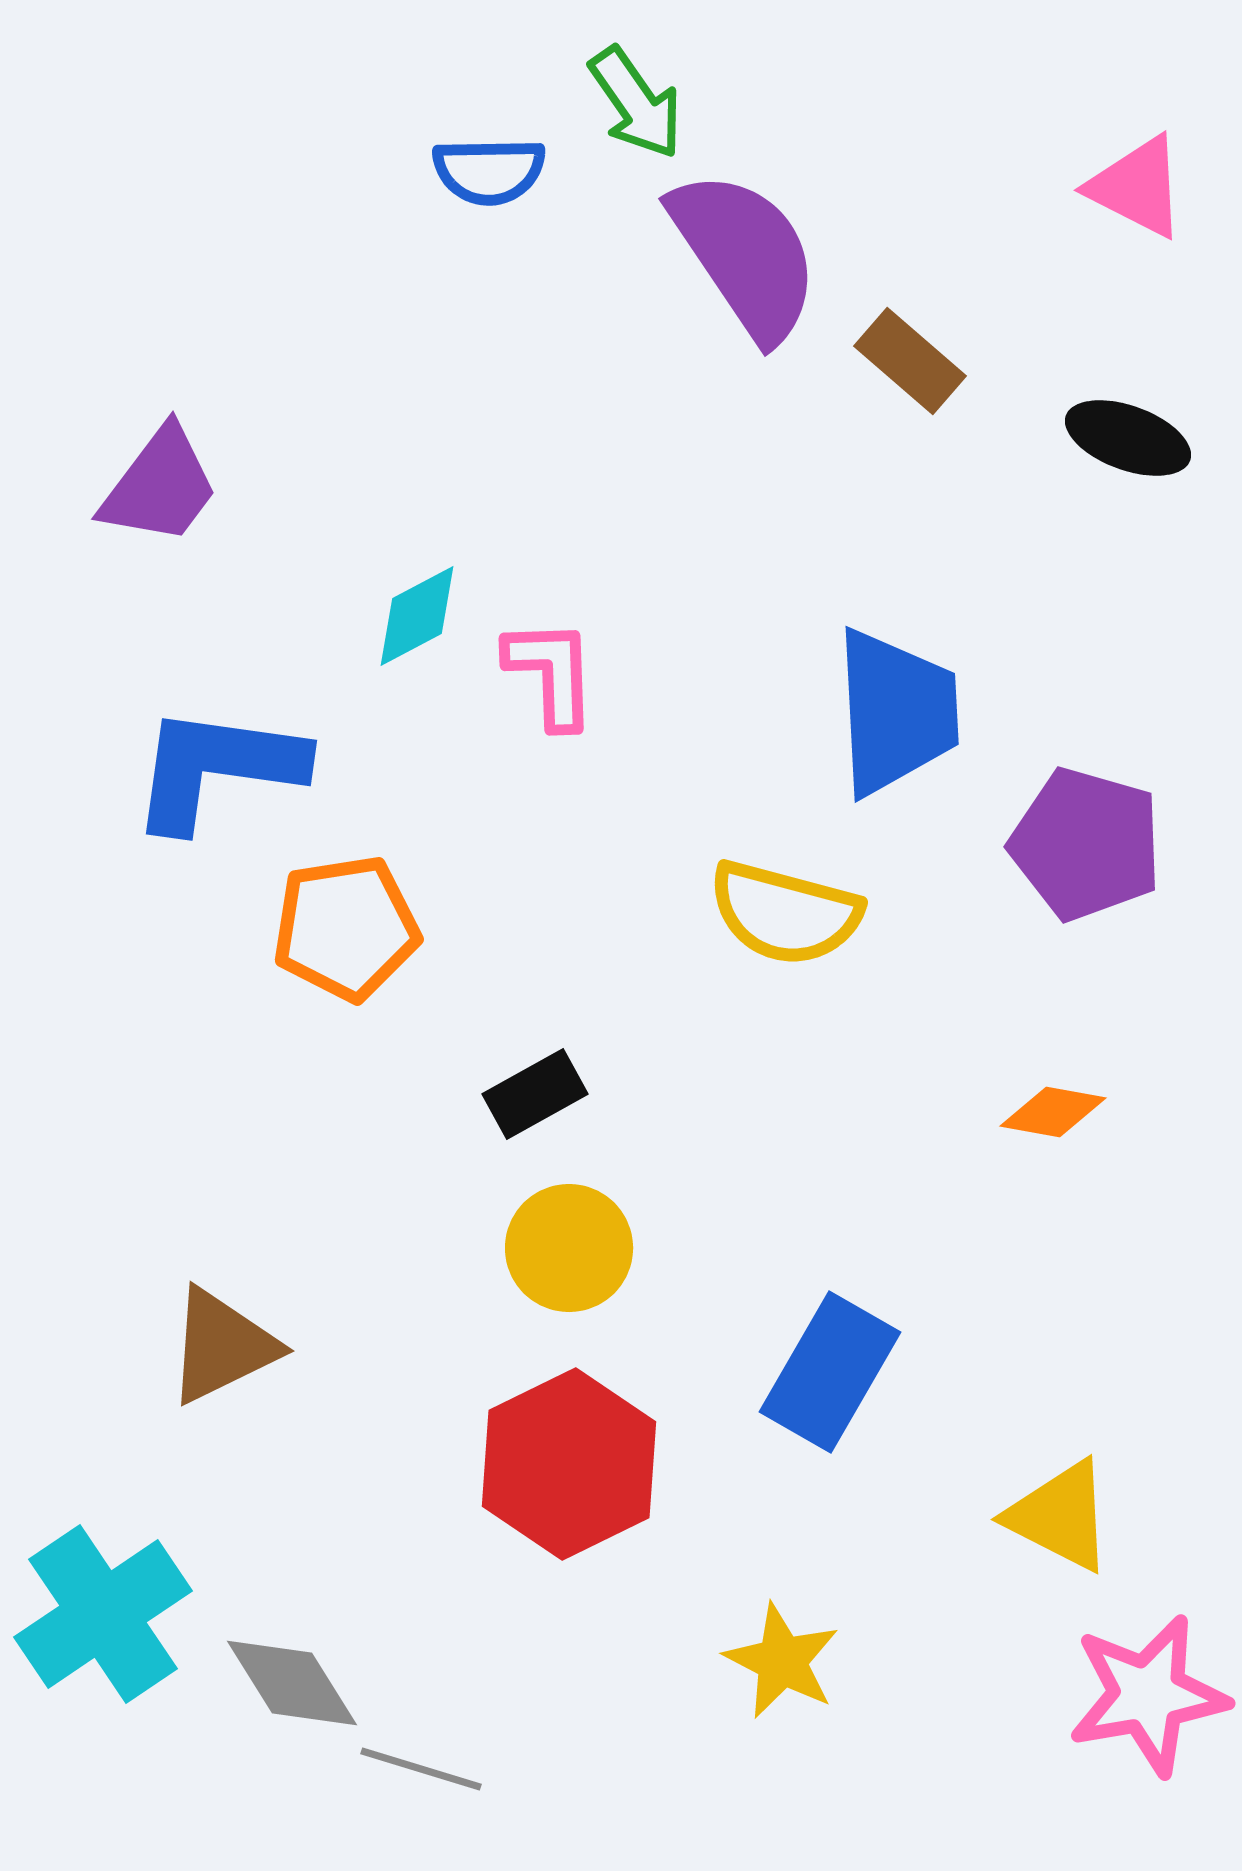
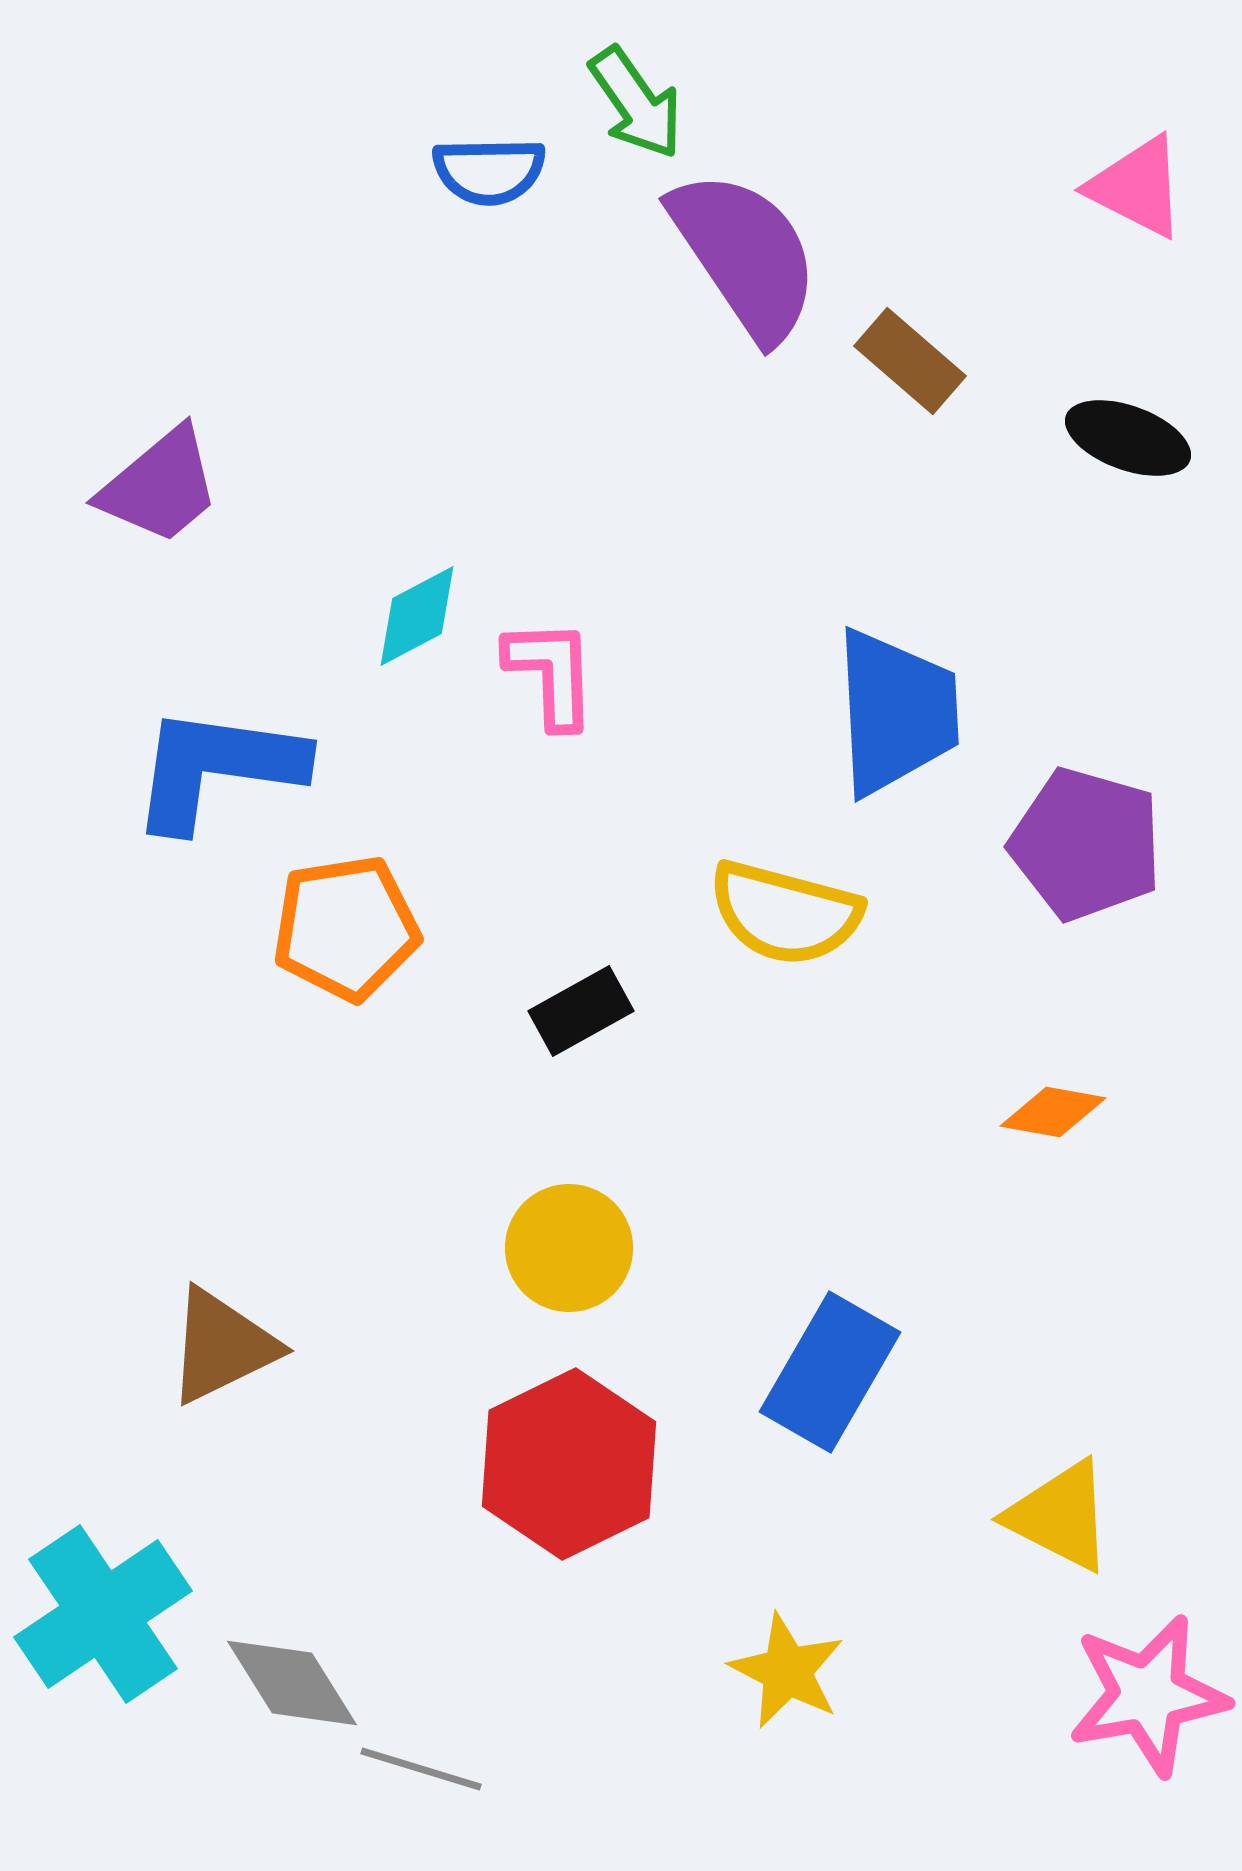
purple trapezoid: rotated 13 degrees clockwise
black rectangle: moved 46 px right, 83 px up
yellow star: moved 5 px right, 10 px down
